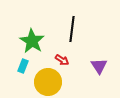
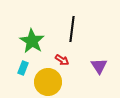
cyan rectangle: moved 2 px down
